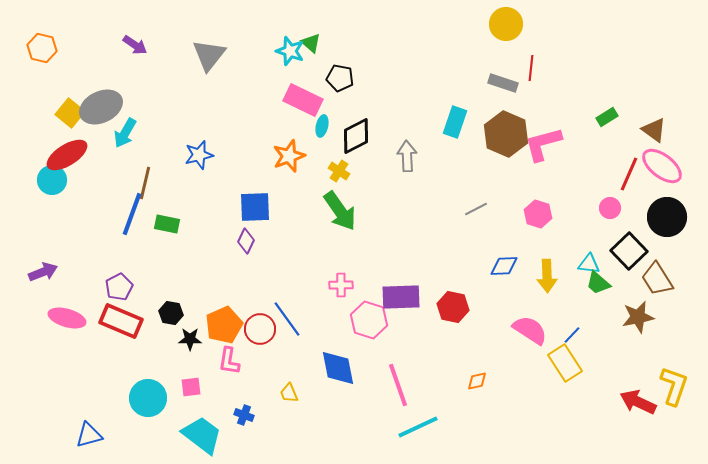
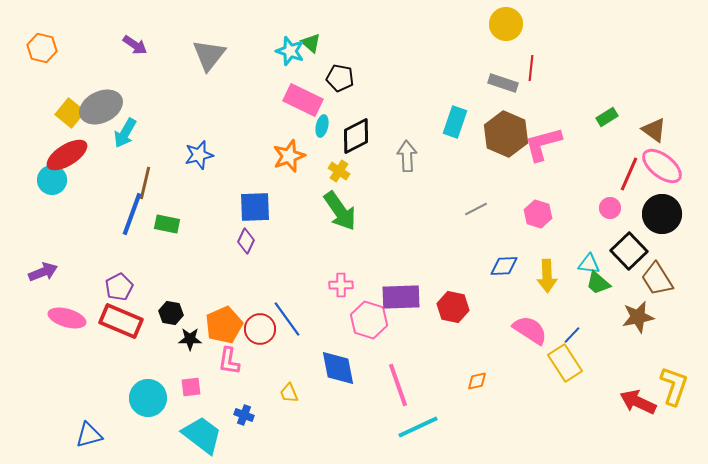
black circle at (667, 217): moved 5 px left, 3 px up
